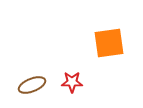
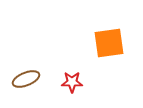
brown ellipse: moved 6 px left, 6 px up
